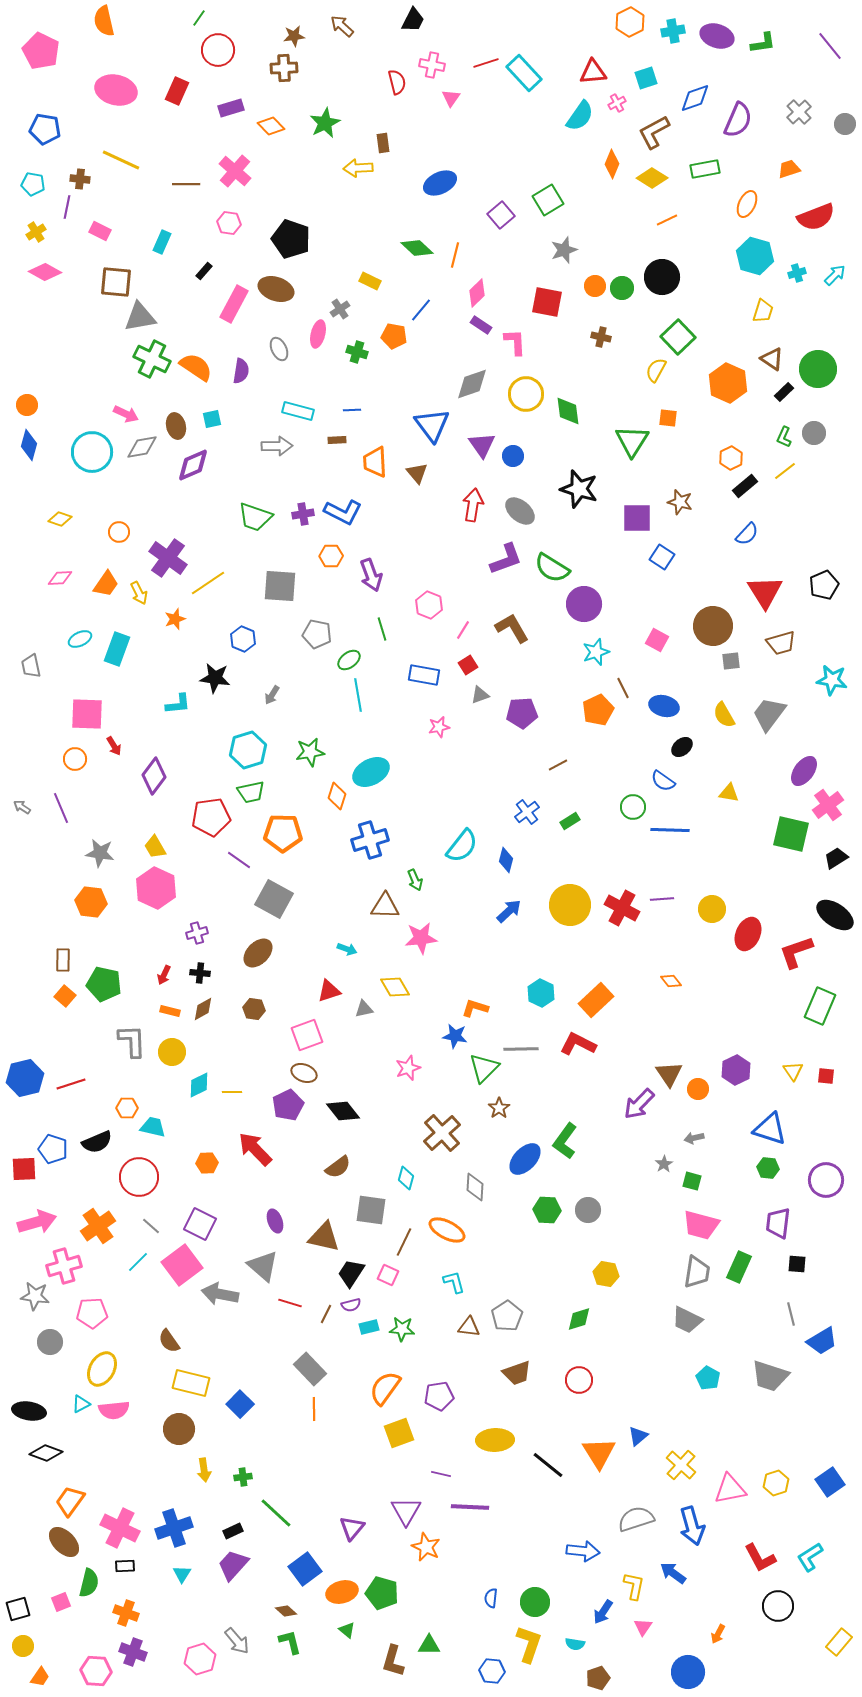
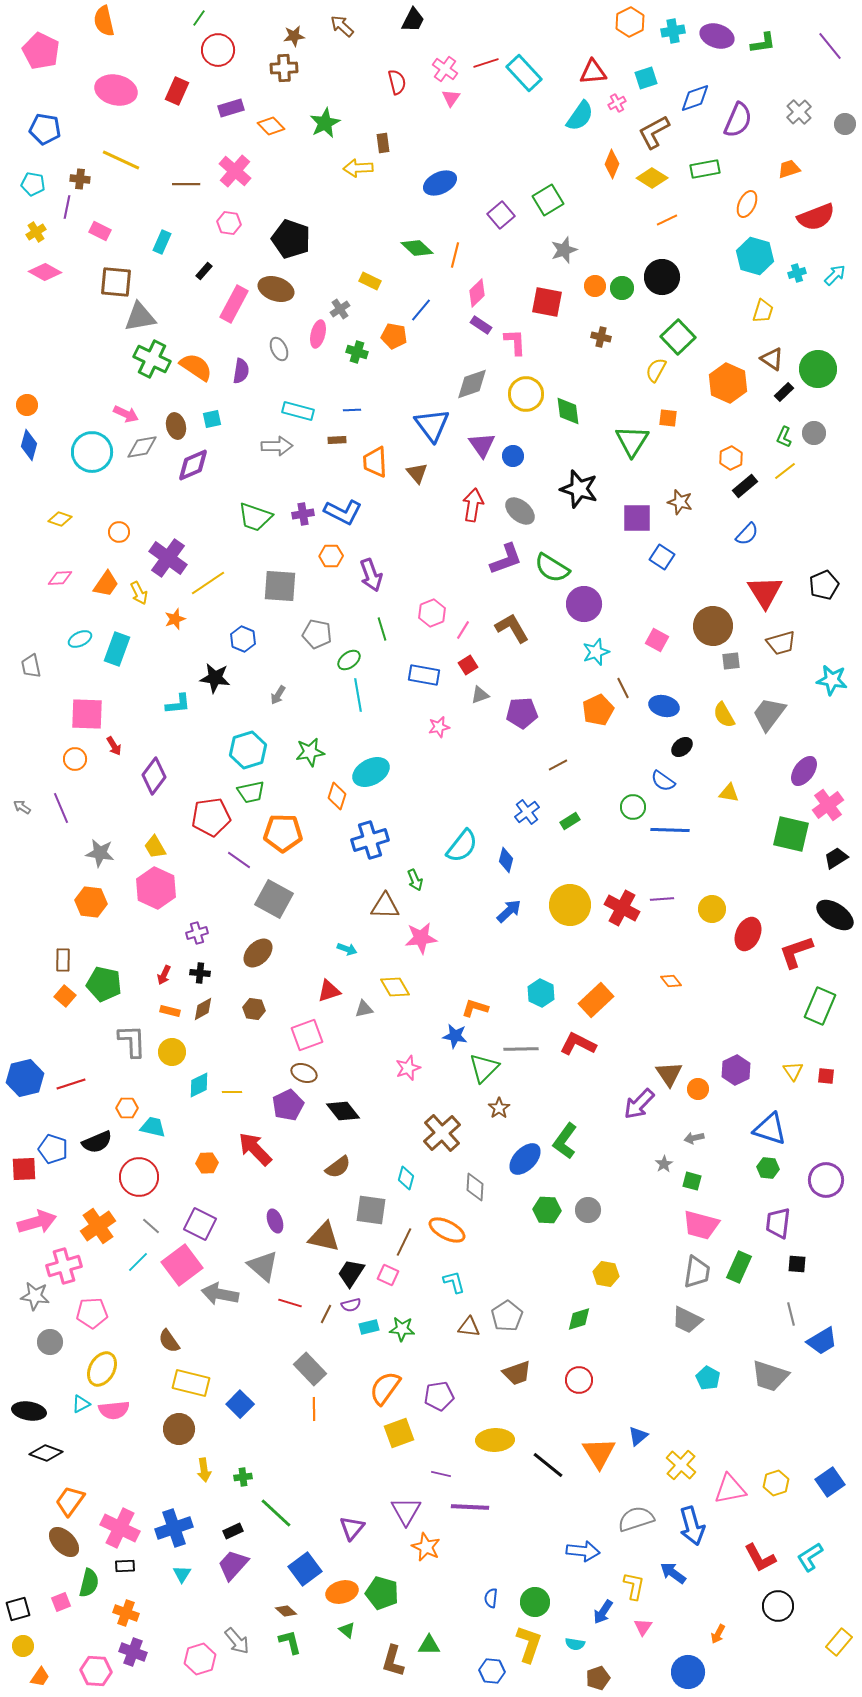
pink cross at (432, 65): moved 13 px right, 4 px down; rotated 25 degrees clockwise
pink hexagon at (429, 605): moved 3 px right, 8 px down; rotated 16 degrees clockwise
gray arrow at (272, 695): moved 6 px right
